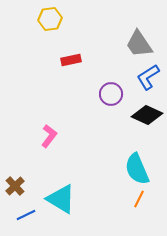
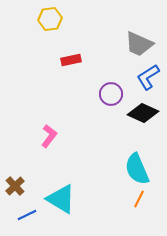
gray trapezoid: rotated 32 degrees counterclockwise
black diamond: moved 4 px left, 2 px up
blue line: moved 1 px right
